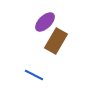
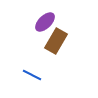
blue line: moved 2 px left
